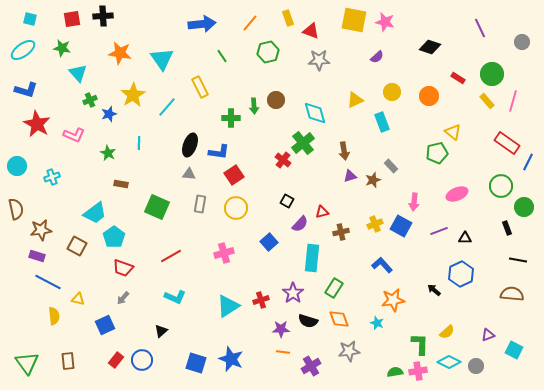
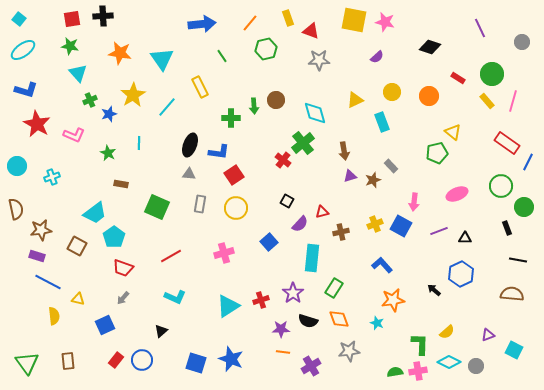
cyan square at (30, 19): moved 11 px left; rotated 24 degrees clockwise
green star at (62, 48): moved 8 px right, 2 px up
green hexagon at (268, 52): moved 2 px left, 3 px up
